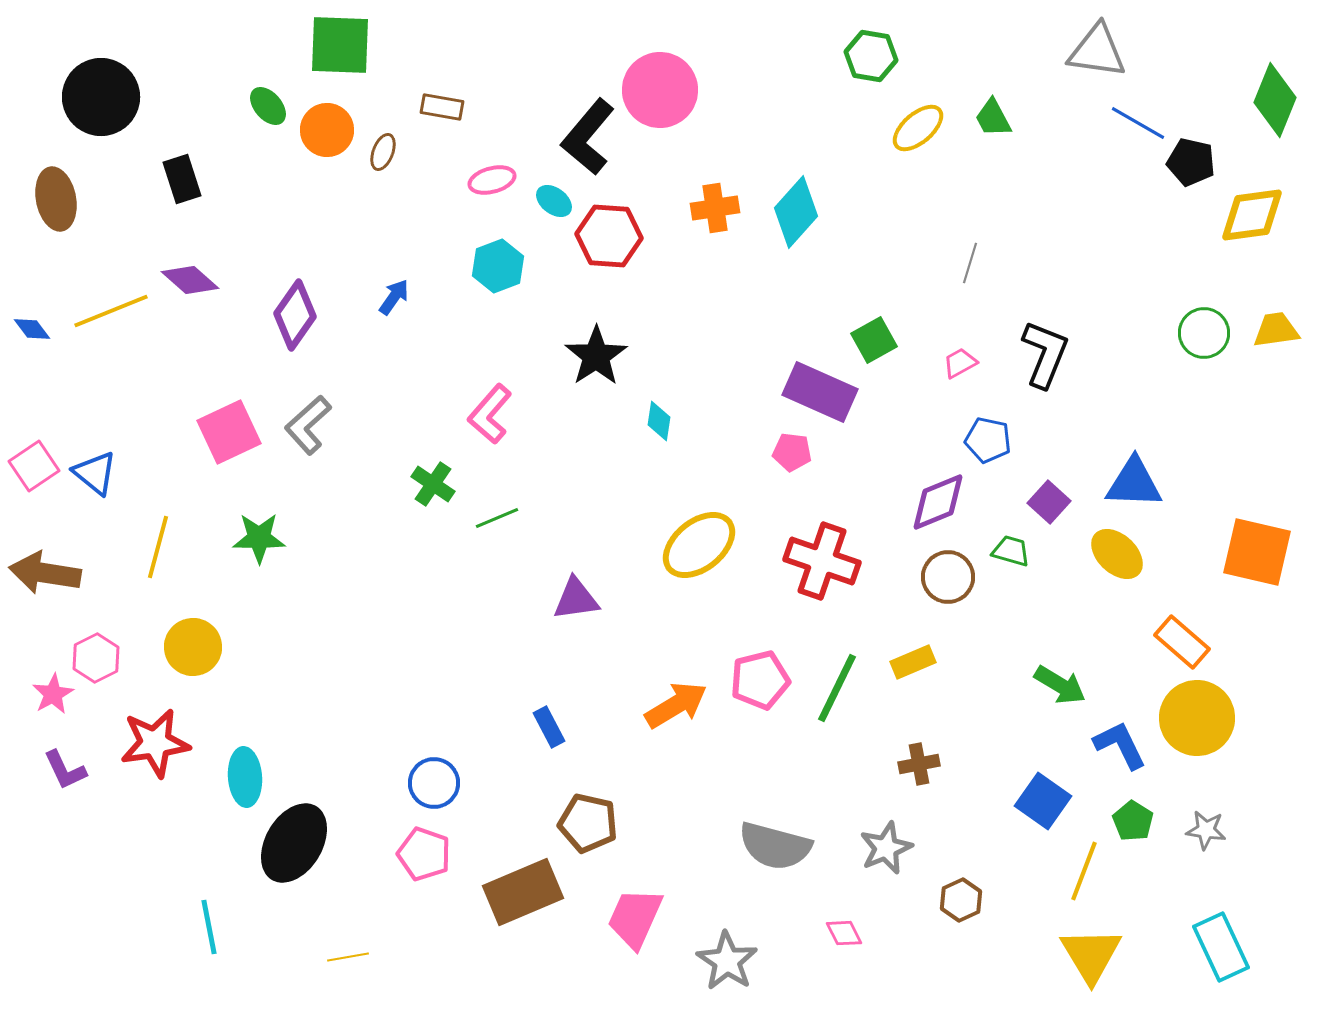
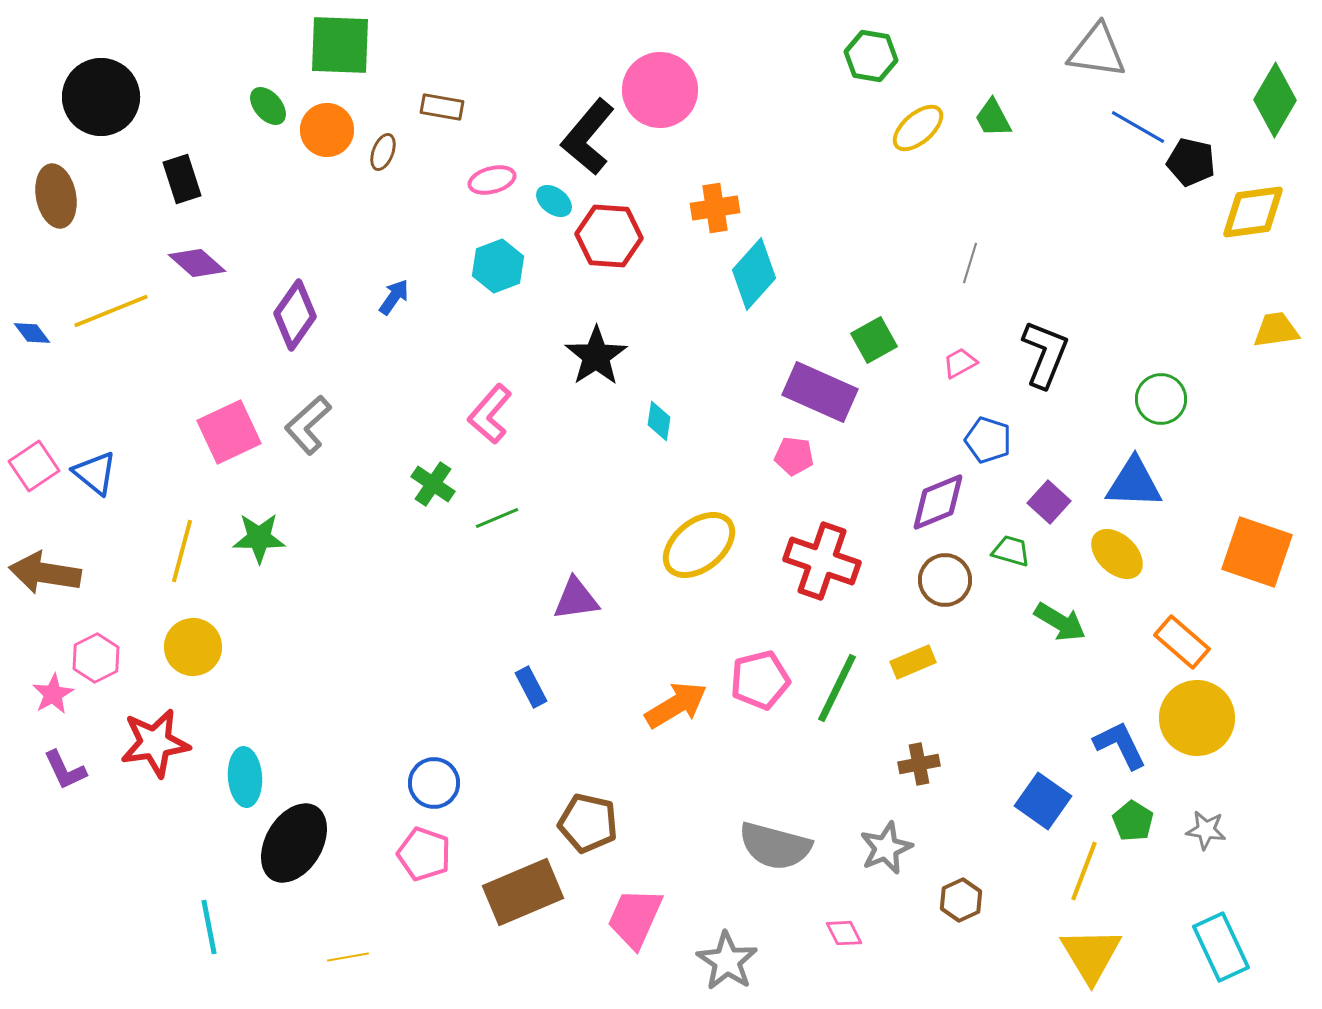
green diamond at (1275, 100): rotated 8 degrees clockwise
blue line at (1138, 123): moved 4 px down
brown ellipse at (56, 199): moved 3 px up
cyan diamond at (796, 212): moved 42 px left, 62 px down
yellow diamond at (1252, 215): moved 1 px right, 3 px up
purple diamond at (190, 280): moved 7 px right, 17 px up
blue diamond at (32, 329): moved 4 px down
green circle at (1204, 333): moved 43 px left, 66 px down
blue pentagon at (988, 440): rotated 6 degrees clockwise
pink pentagon at (792, 452): moved 2 px right, 4 px down
yellow line at (158, 547): moved 24 px right, 4 px down
orange square at (1257, 552): rotated 6 degrees clockwise
brown circle at (948, 577): moved 3 px left, 3 px down
green arrow at (1060, 685): moved 63 px up
blue rectangle at (549, 727): moved 18 px left, 40 px up
